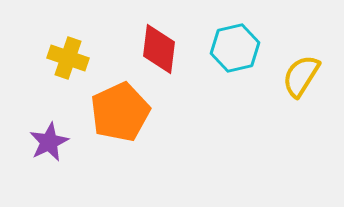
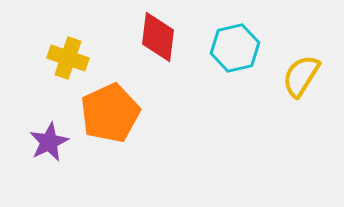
red diamond: moved 1 px left, 12 px up
orange pentagon: moved 10 px left, 1 px down
